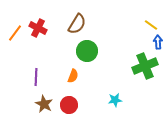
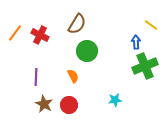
red cross: moved 2 px right, 7 px down
blue arrow: moved 22 px left
orange semicircle: rotated 48 degrees counterclockwise
